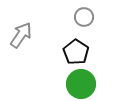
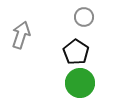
gray arrow: rotated 16 degrees counterclockwise
green circle: moved 1 px left, 1 px up
